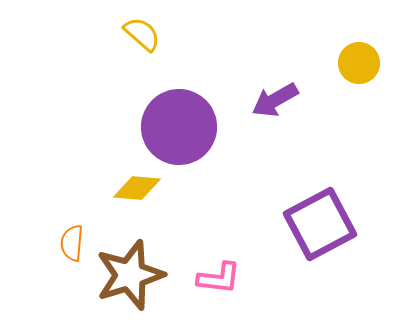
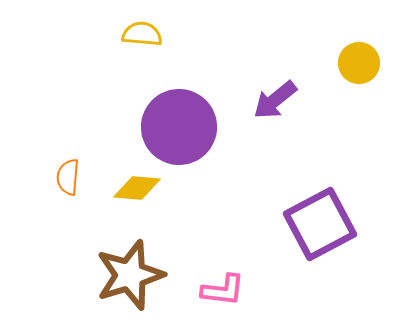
yellow semicircle: rotated 36 degrees counterclockwise
purple arrow: rotated 9 degrees counterclockwise
orange semicircle: moved 4 px left, 66 px up
pink L-shape: moved 4 px right, 12 px down
